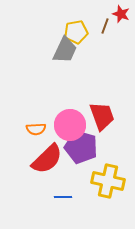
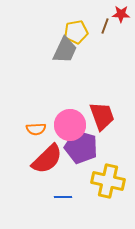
red star: rotated 18 degrees counterclockwise
